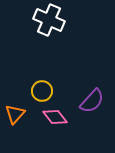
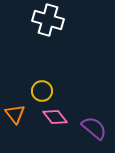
white cross: moved 1 px left; rotated 8 degrees counterclockwise
purple semicircle: moved 2 px right, 27 px down; rotated 92 degrees counterclockwise
orange triangle: rotated 20 degrees counterclockwise
